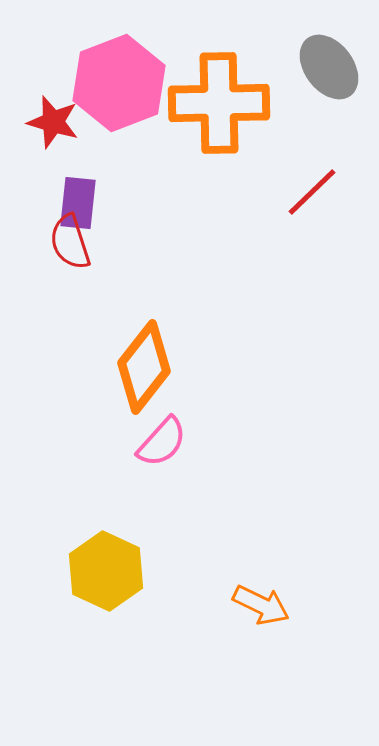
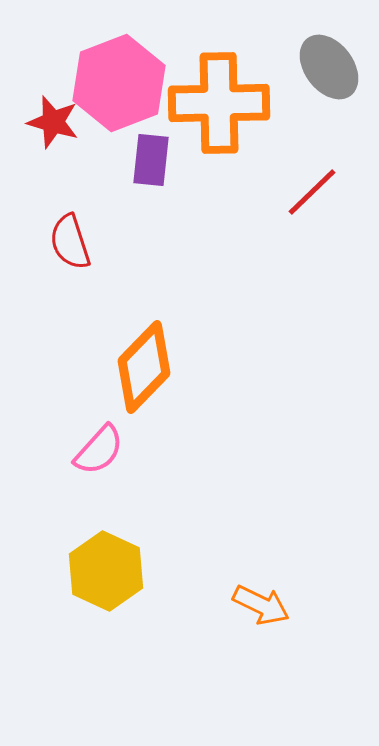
purple rectangle: moved 73 px right, 43 px up
orange diamond: rotated 6 degrees clockwise
pink semicircle: moved 63 px left, 8 px down
